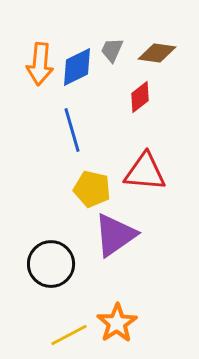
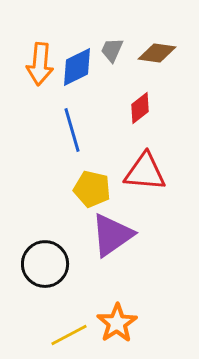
red diamond: moved 11 px down
purple triangle: moved 3 px left
black circle: moved 6 px left
